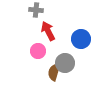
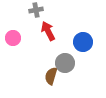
gray cross: rotated 16 degrees counterclockwise
blue circle: moved 2 px right, 3 px down
pink circle: moved 25 px left, 13 px up
brown semicircle: moved 3 px left, 4 px down
